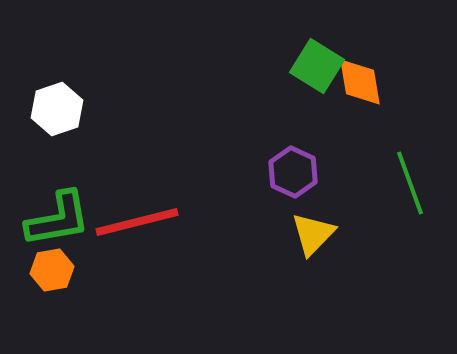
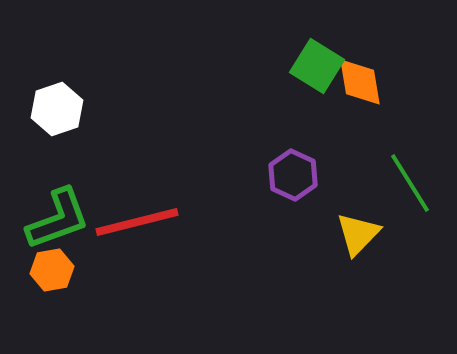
purple hexagon: moved 3 px down
green line: rotated 12 degrees counterclockwise
green L-shape: rotated 10 degrees counterclockwise
yellow triangle: moved 45 px right
